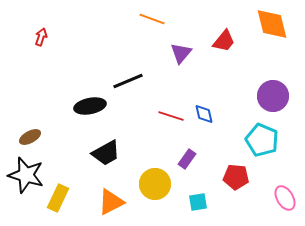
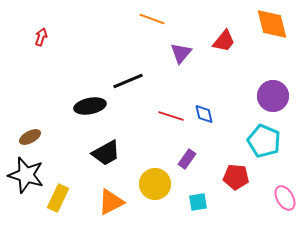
cyan pentagon: moved 2 px right, 1 px down
